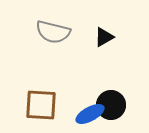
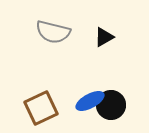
brown square: moved 3 px down; rotated 28 degrees counterclockwise
blue ellipse: moved 13 px up
